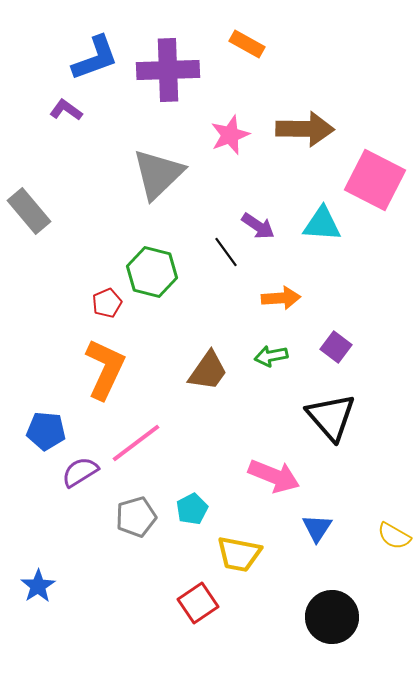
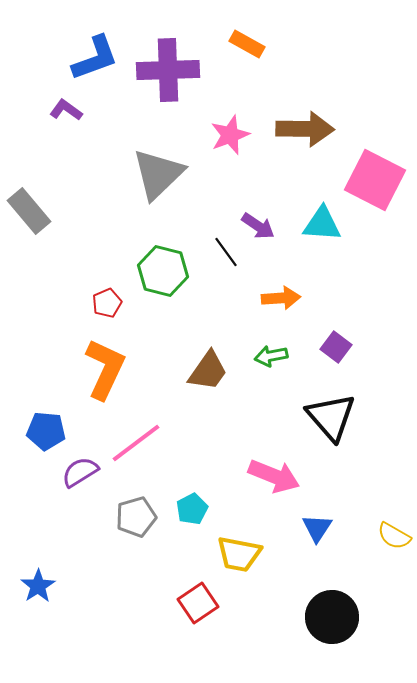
green hexagon: moved 11 px right, 1 px up
